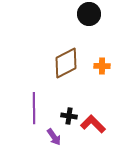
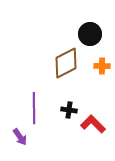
black circle: moved 1 px right, 20 px down
black cross: moved 6 px up
purple arrow: moved 34 px left
